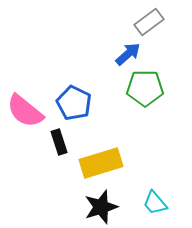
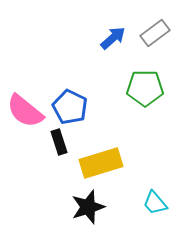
gray rectangle: moved 6 px right, 11 px down
blue arrow: moved 15 px left, 16 px up
blue pentagon: moved 4 px left, 4 px down
black star: moved 13 px left
